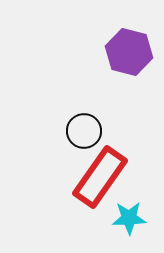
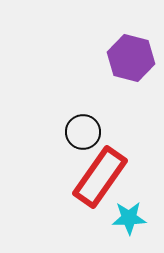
purple hexagon: moved 2 px right, 6 px down
black circle: moved 1 px left, 1 px down
